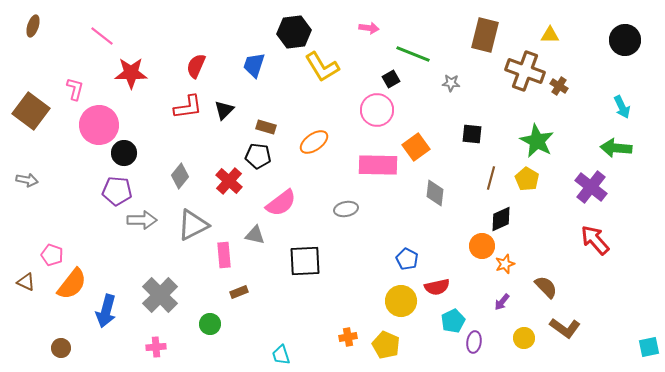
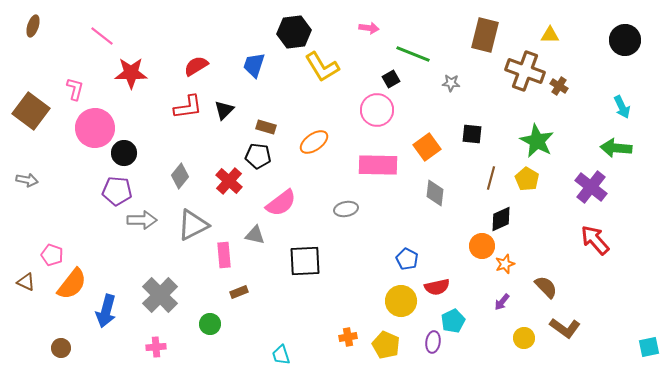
red semicircle at (196, 66): rotated 35 degrees clockwise
pink circle at (99, 125): moved 4 px left, 3 px down
orange square at (416, 147): moved 11 px right
purple ellipse at (474, 342): moved 41 px left
